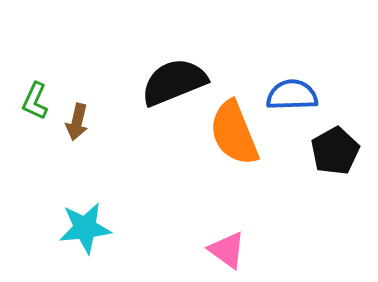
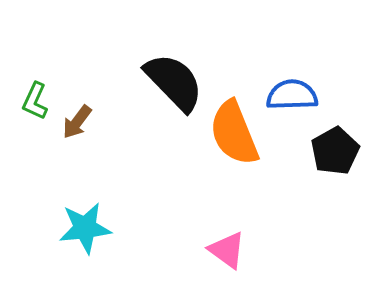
black semicircle: rotated 68 degrees clockwise
brown arrow: rotated 24 degrees clockwise
